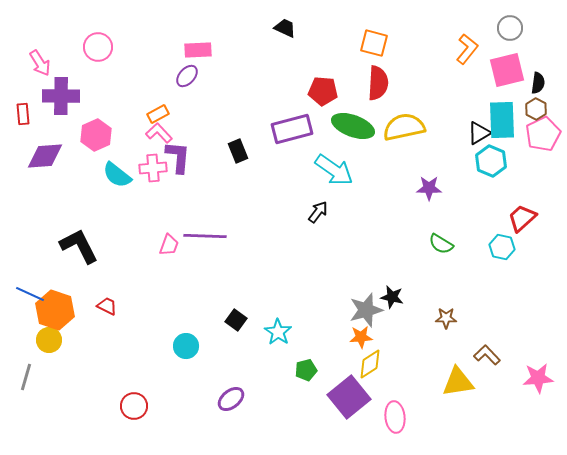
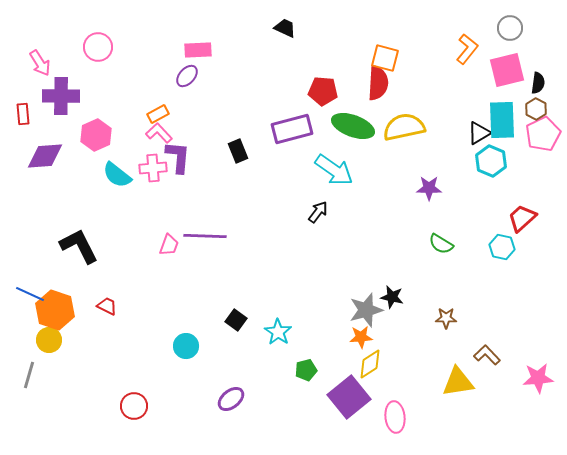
orange square at (374, 43): moved 11 px right, 15 px down
gray line at (26, 377): moved 3 px right, 2 px up
